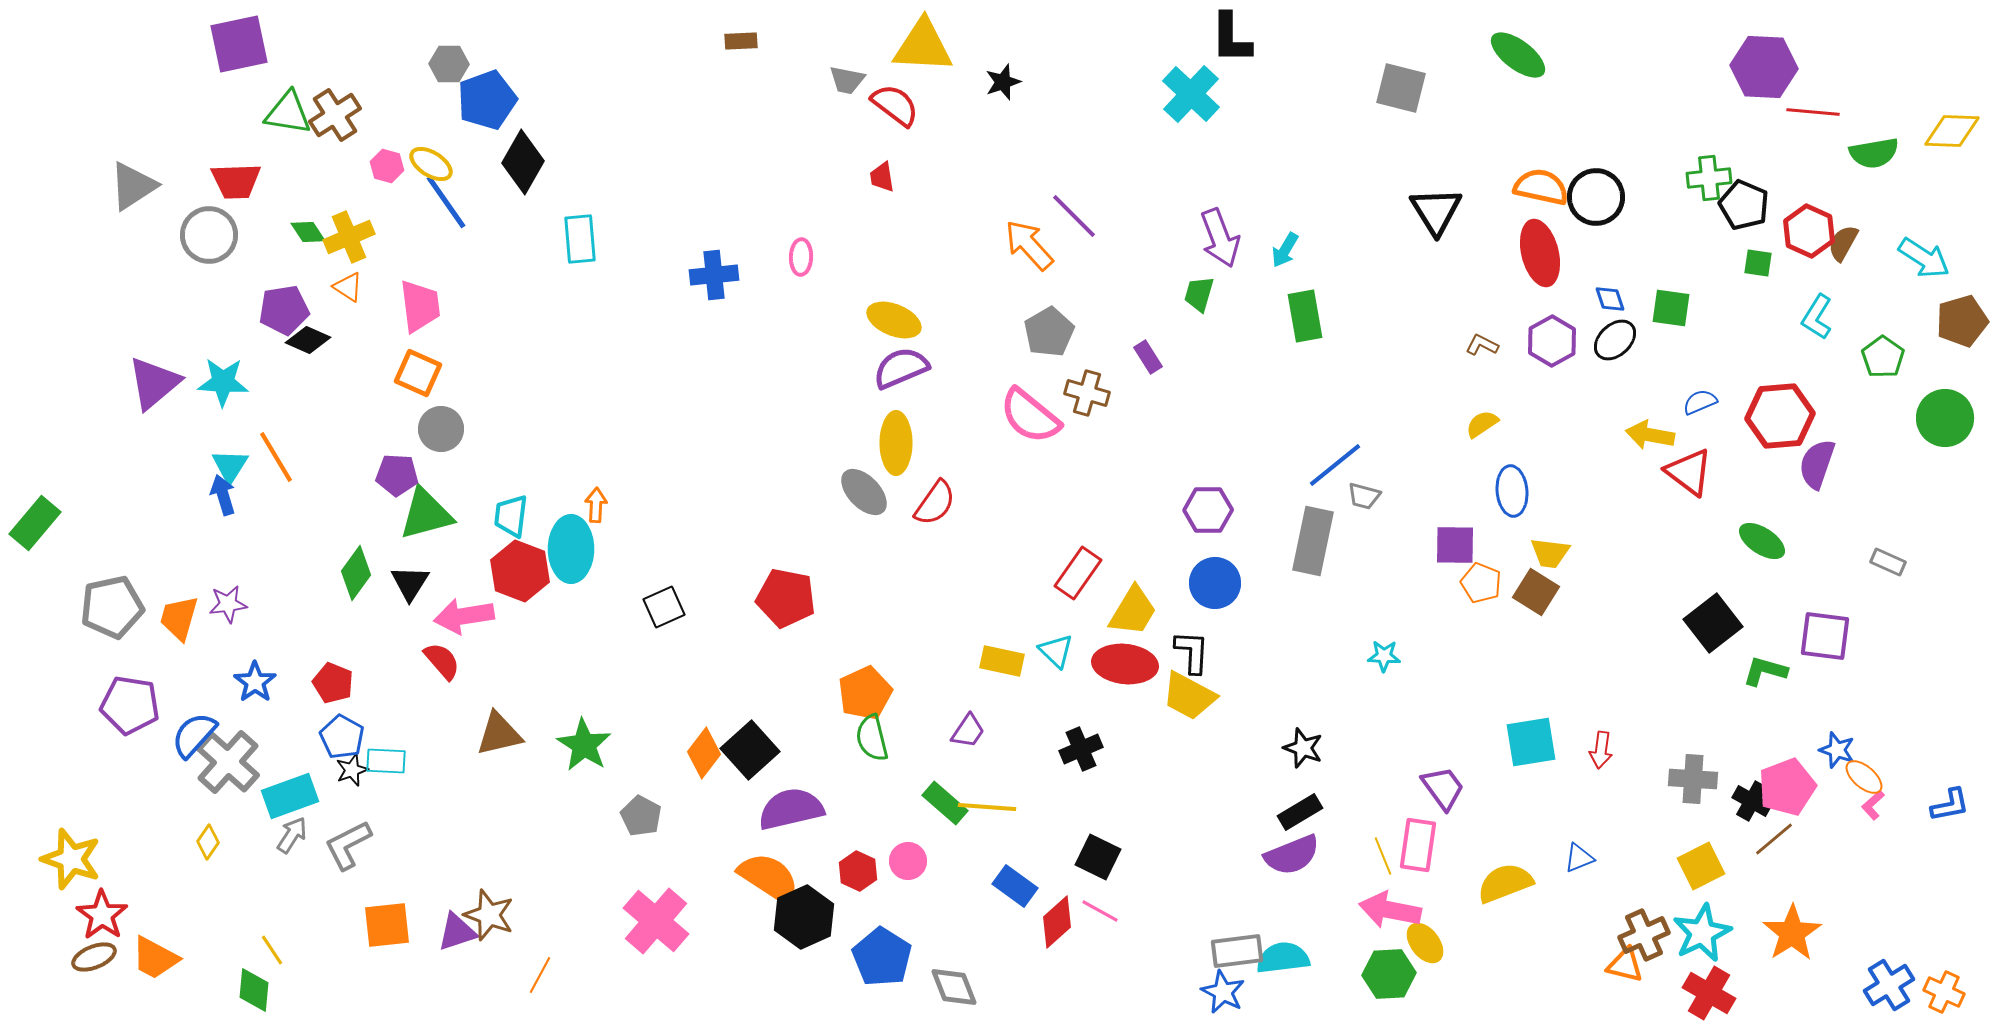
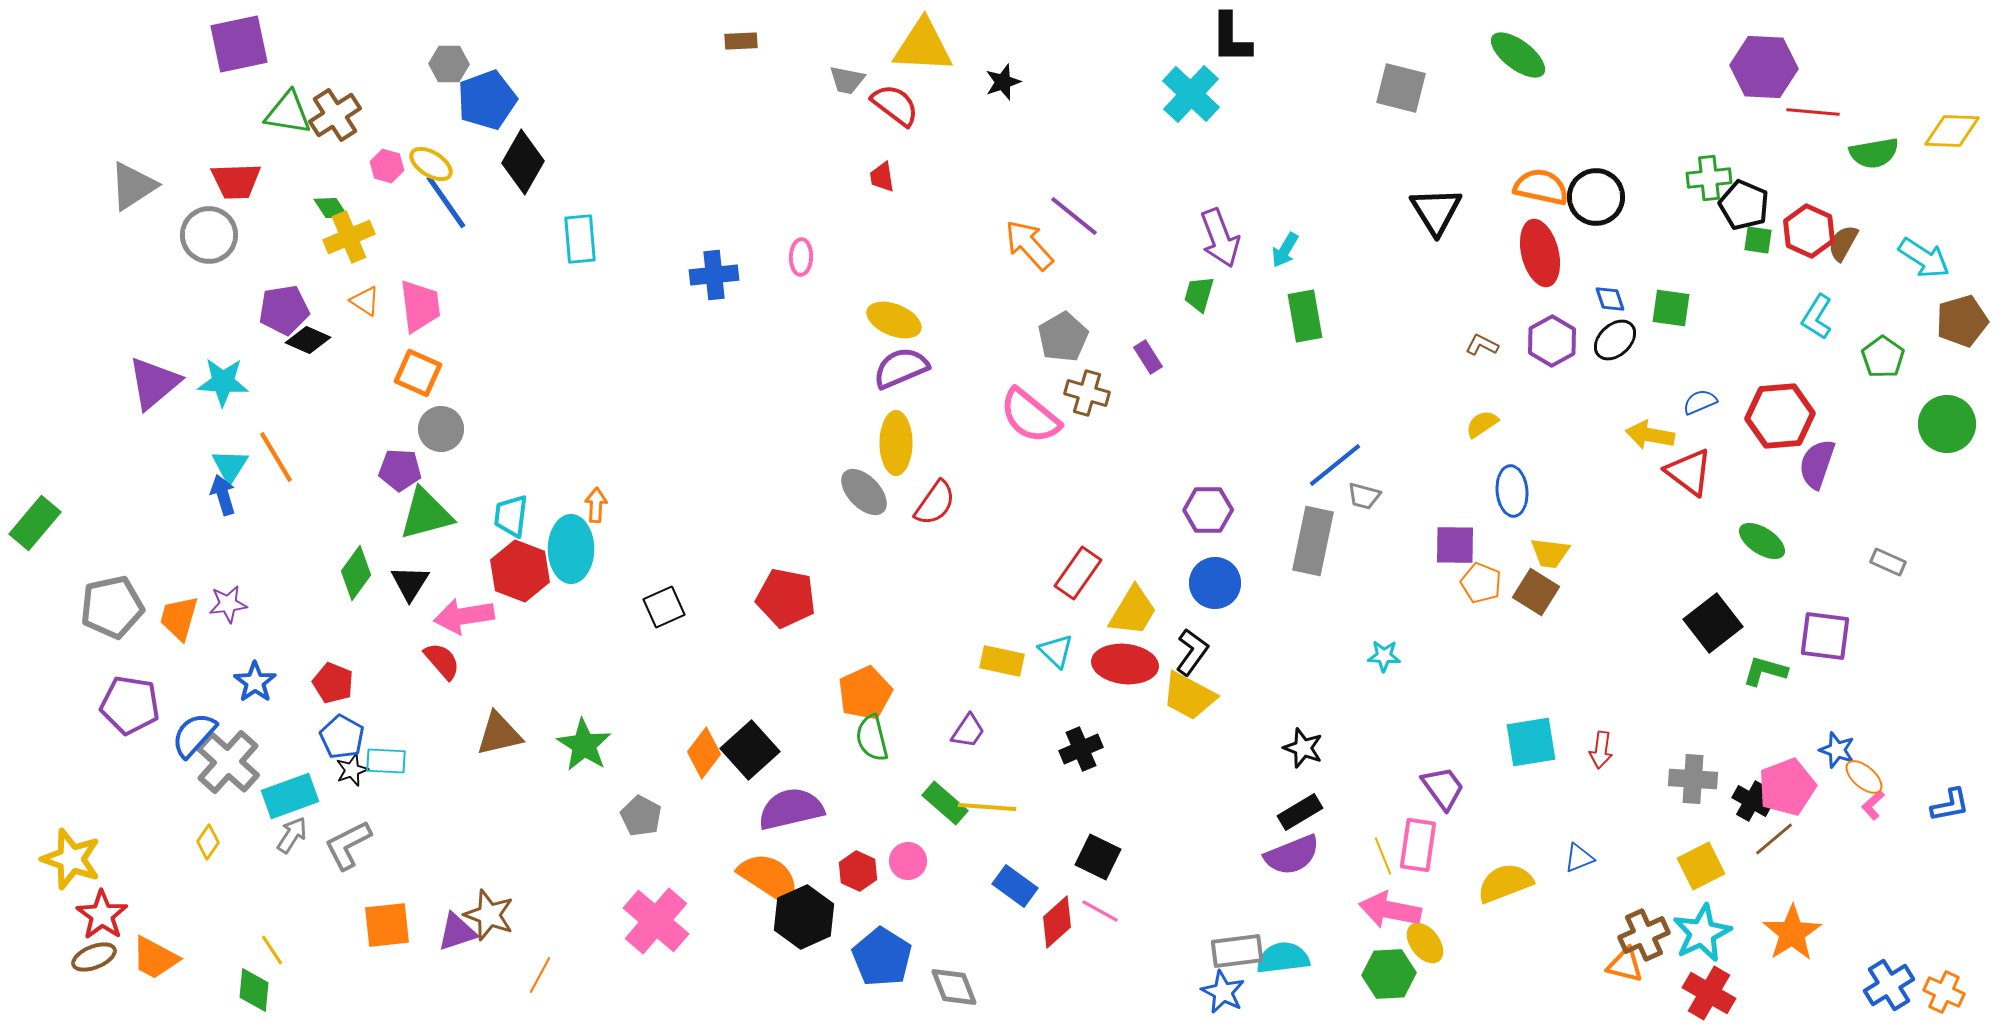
purple line at (1074, 216): rotated 6 degrees counterclockwise
green diamond at (308, 232): moved 23 px right, 24 px up
green square at (1758, 263): moved 23 px up
orange triangle at (348, 287): moved 17 px right, 14 px down
gray pentagon at (1049, 332): moved 14 px right, 5 px down
green circle at (1945, 418): moved 2 px right, 6 px down
purple pentagon at (397, 475): moved 3 px right, 5 px up
black L-shape at (1192, 652): rotated 33 degrees clockwise
